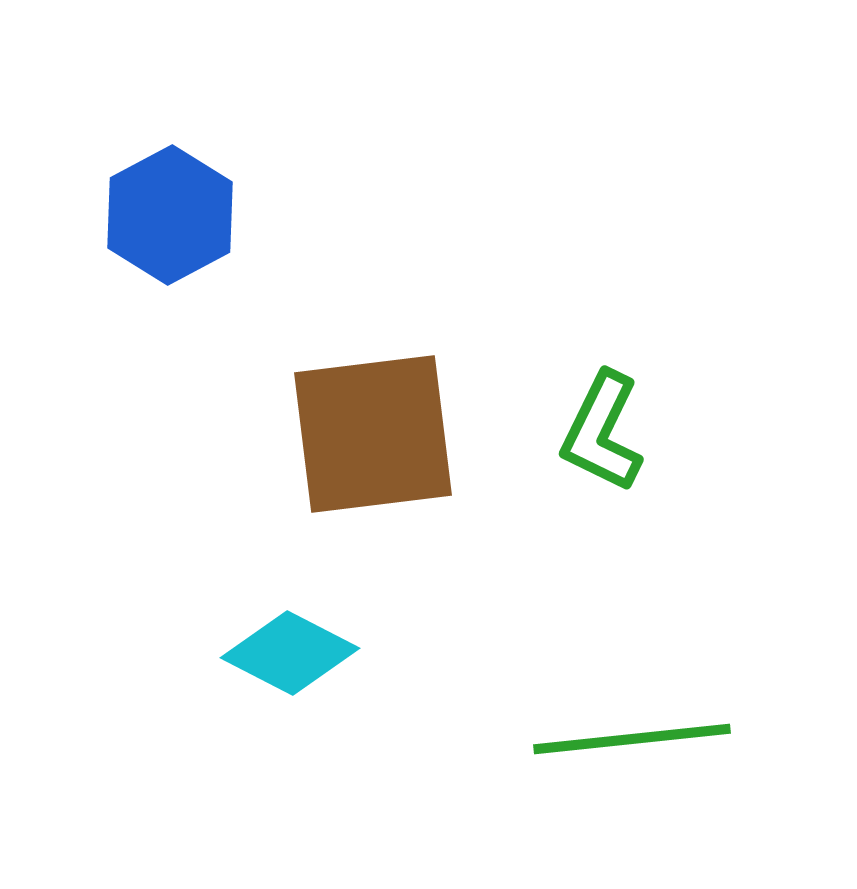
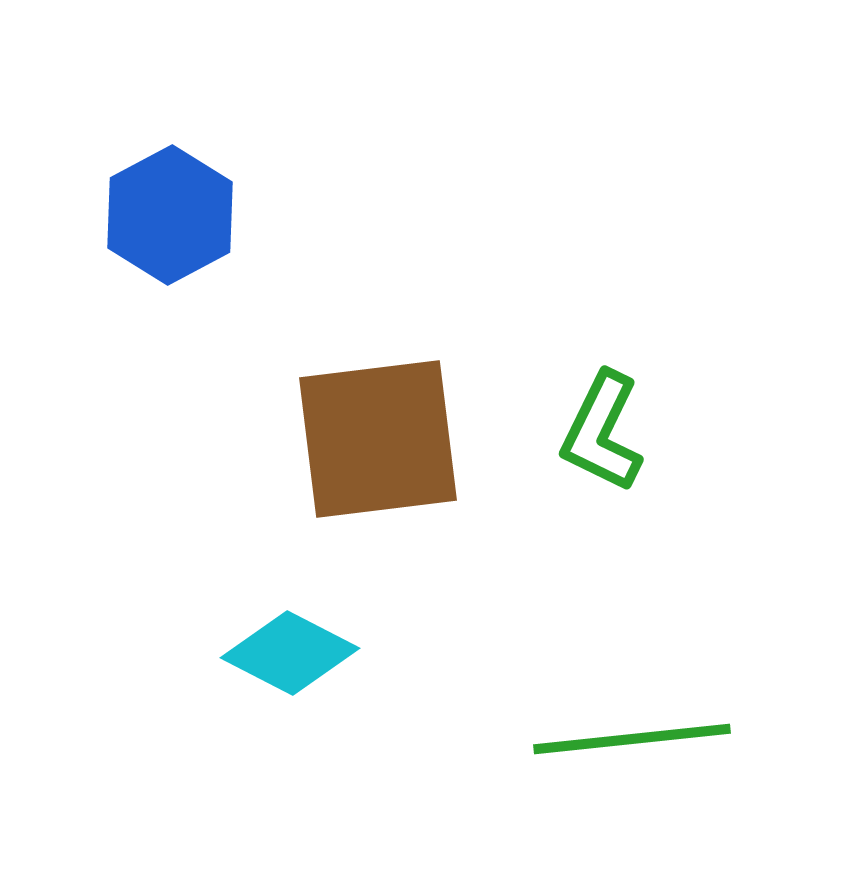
brown square: moved 5 px right, 5 px down
